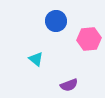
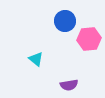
blue circle: moved 9 px right
purple semicircle: rotated 12 degrees clockwise
